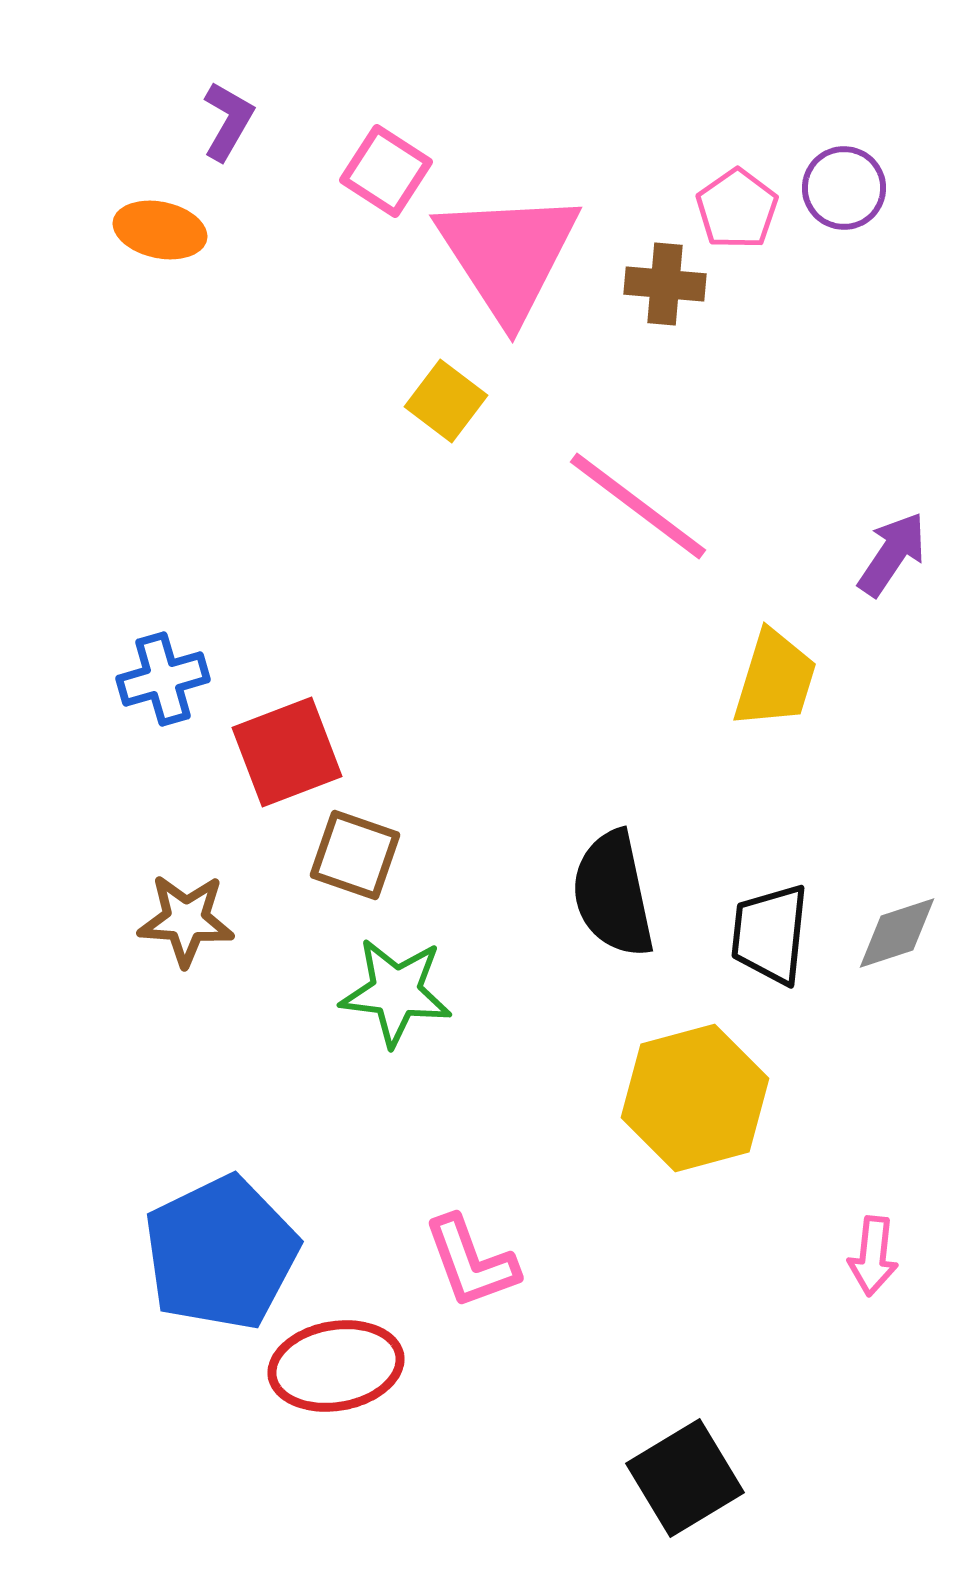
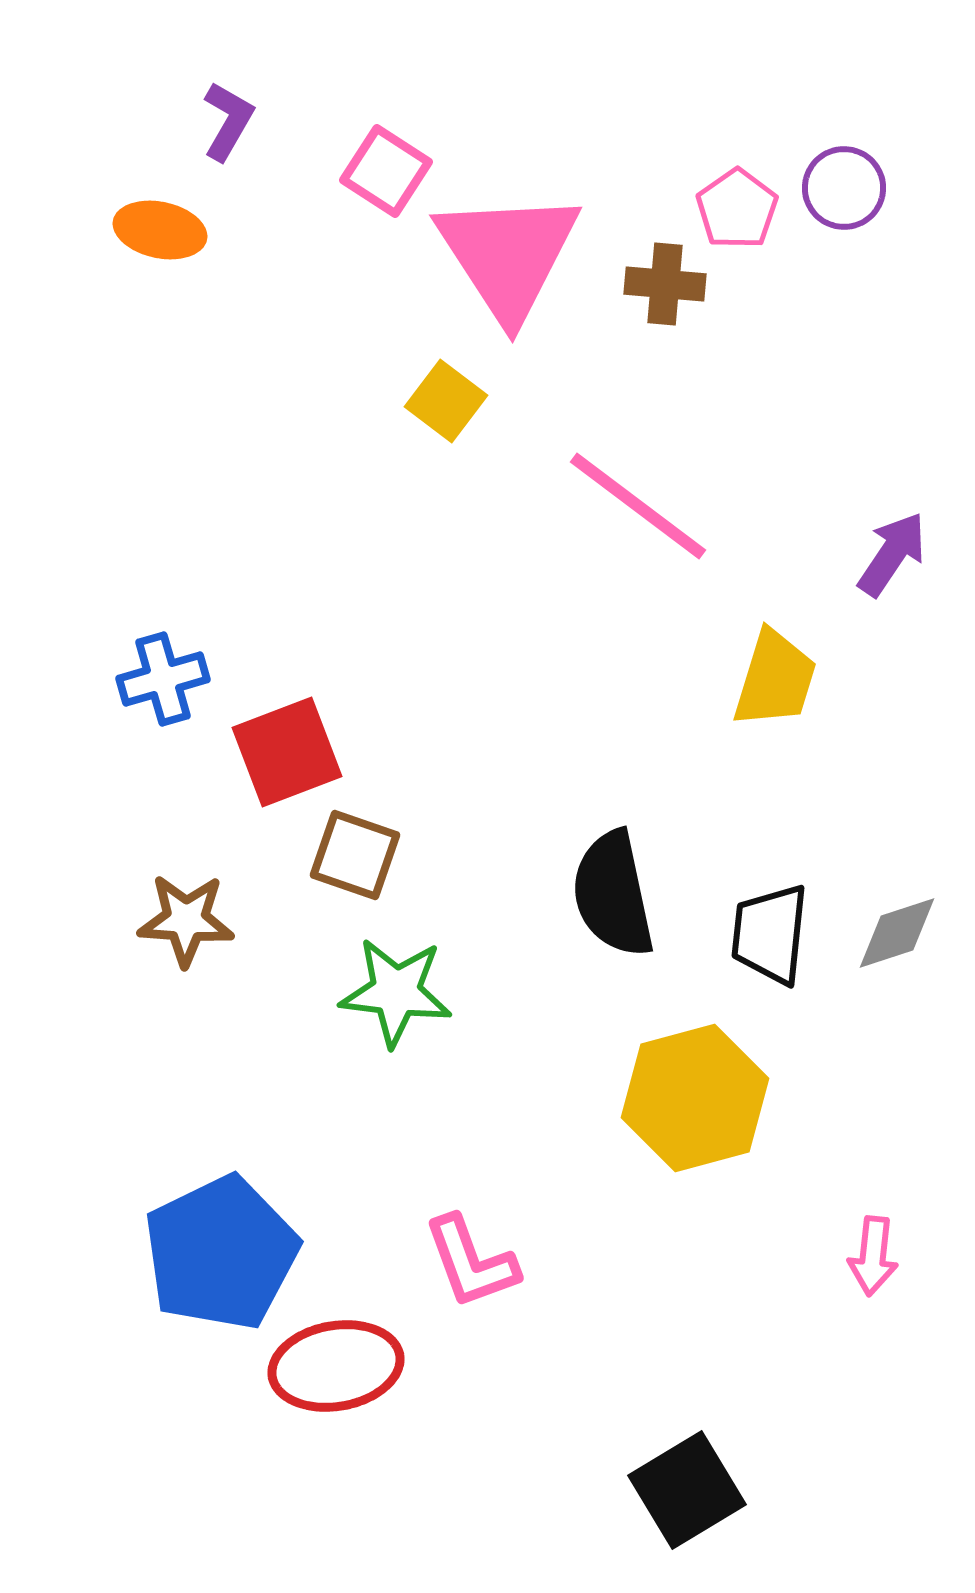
black square: moved 2 px right, 12 px down
